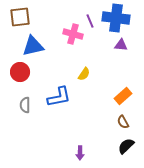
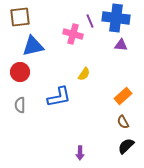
gray semicircle: moved 5 px left
